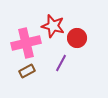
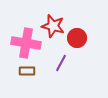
pink cross: rotated 24 degrees clockwise
brown rectangle: rotated 28 degrees clockwise
